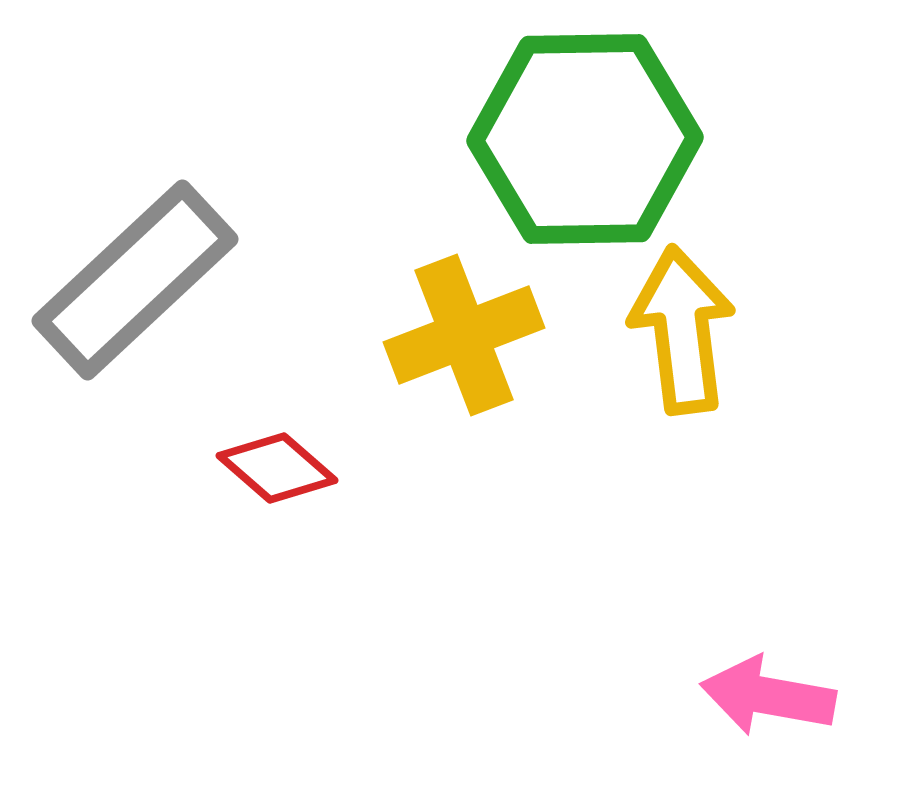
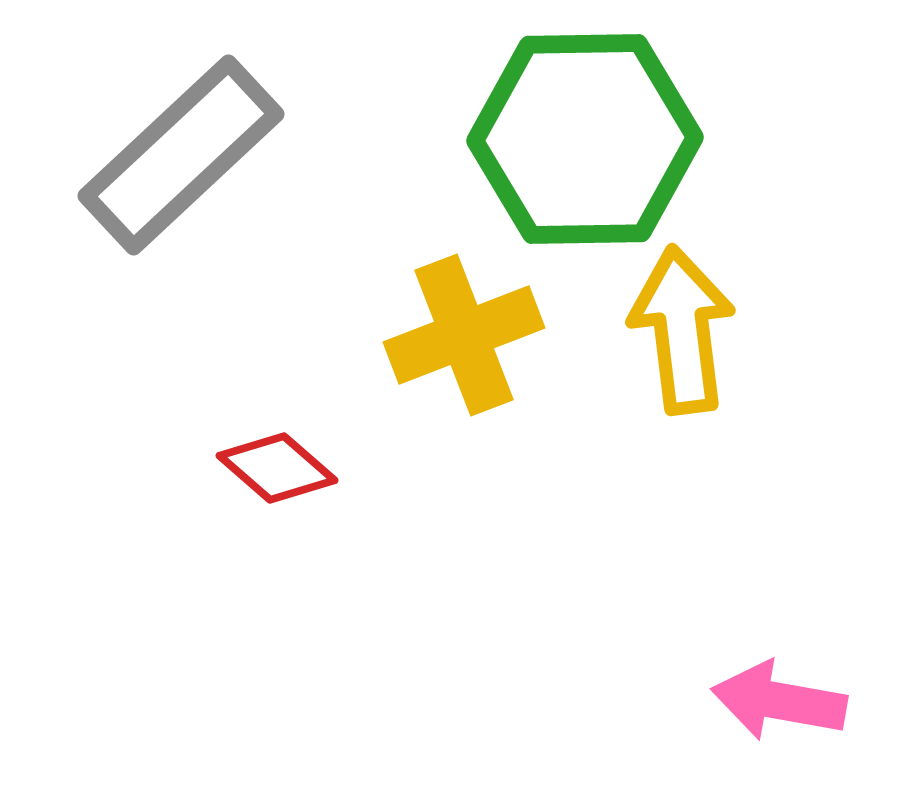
gray rectangle: moved 46 px right, 125 px up
pink arrow: moved 11 px right, 5 px down
